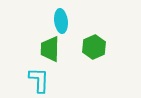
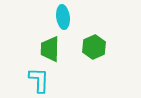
cyan ellipse: moved 2 px right, 4 px up
